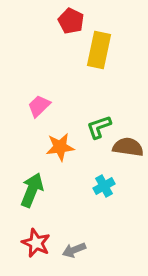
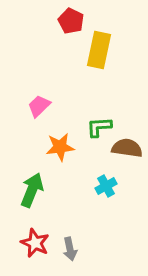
green L-shape: rotated 16 degrees clockwise
brown semicircle: moved 1 px left, 1 px down
cyan cross: moved 2 px right
red star: moved 1 px left
gray arrow: moved 4 px left, 1 px up; rotated 80 degrees counterclockwise
